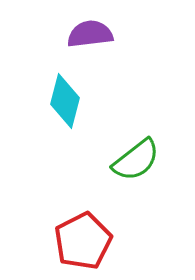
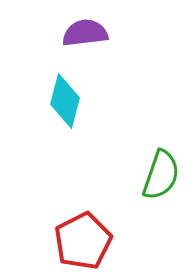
purple semicircle: moved 5 px left, 1 px up
green semicircle: moved 25 px right, 15 px down; rotated 33 degrees counterclockwise
